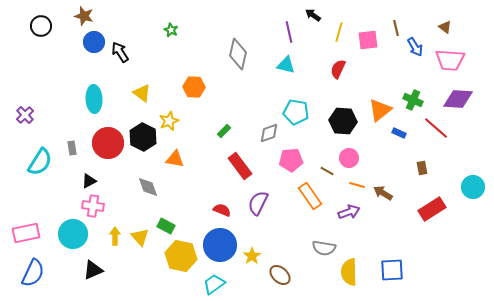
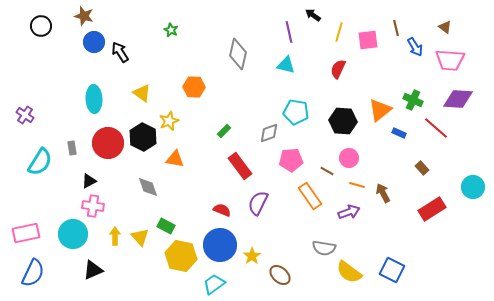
purple cross at (25, 115): rotated 12 degrees counterclockwise
brown rectangle at (422, 168): rotated 32 degrees counterclockwise
brown arrow at (383, 193): rotated 30 degrees clockwise
blue square at (392, 270): rotated 30 degrees clockwise
yellow semicircle at (349, 272): rotated 52 degrees counterclockwise
